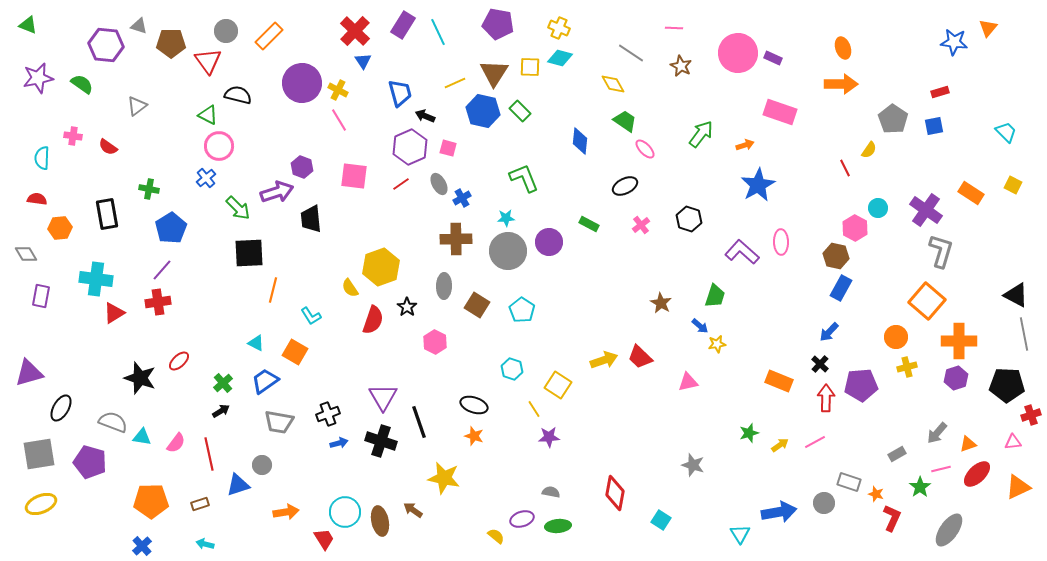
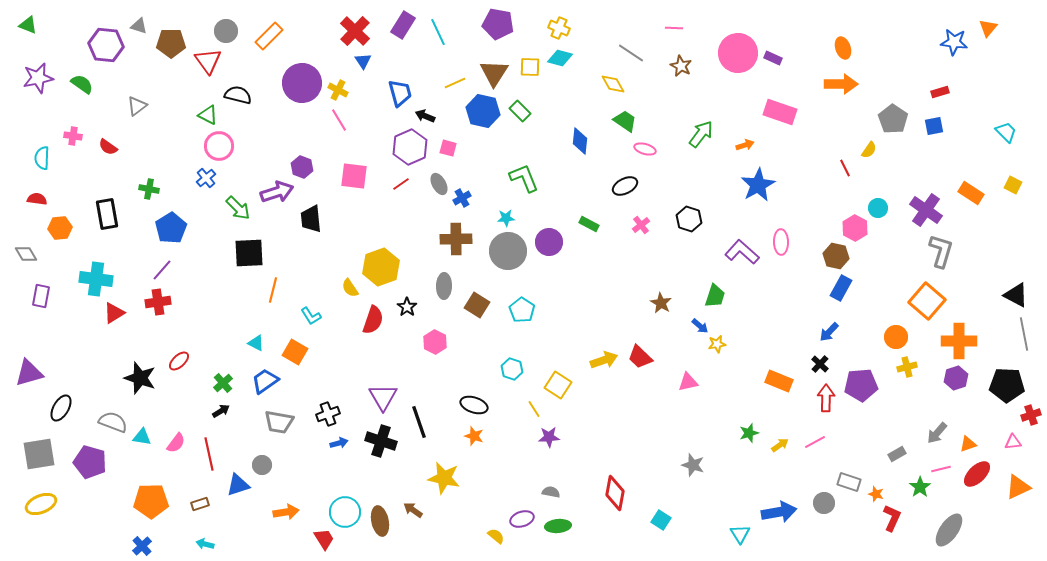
pink ellipse at (645, 149): rotated 30 degrees counterclockwise
